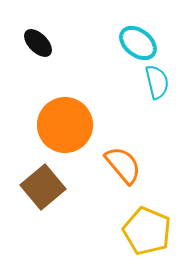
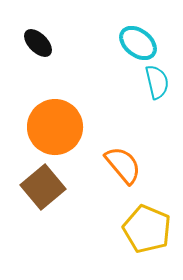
orange circle: moved 10 px left, 2 px down
yellow pentagon: moved 2 px up
